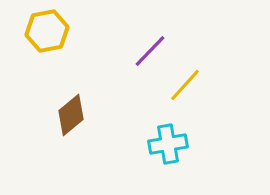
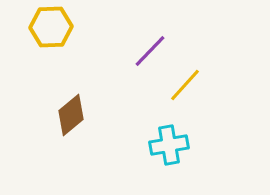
yellow hexagon: moved 4 px right, 4 px up; rotated 9 degrees clockwise
cyan cross: moved 1 px right, 1 px down
